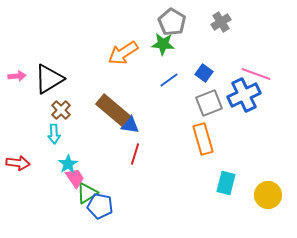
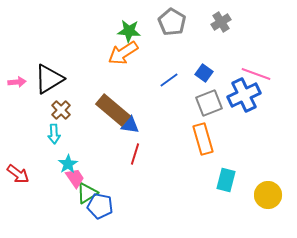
green star: moved 34 px left, 13 px up
pink arrow: moved 6 px down
red arrow: moved 11 px down; rotated 30 degrees clockwise
cyan rectangle: moved 3 px up
